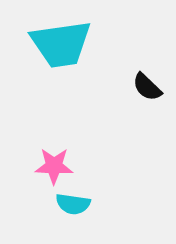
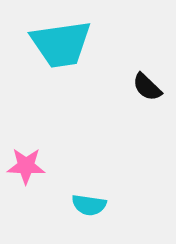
pink star: moved 28 px left
cyan semicircle: moved 16 px right, 1 px down
